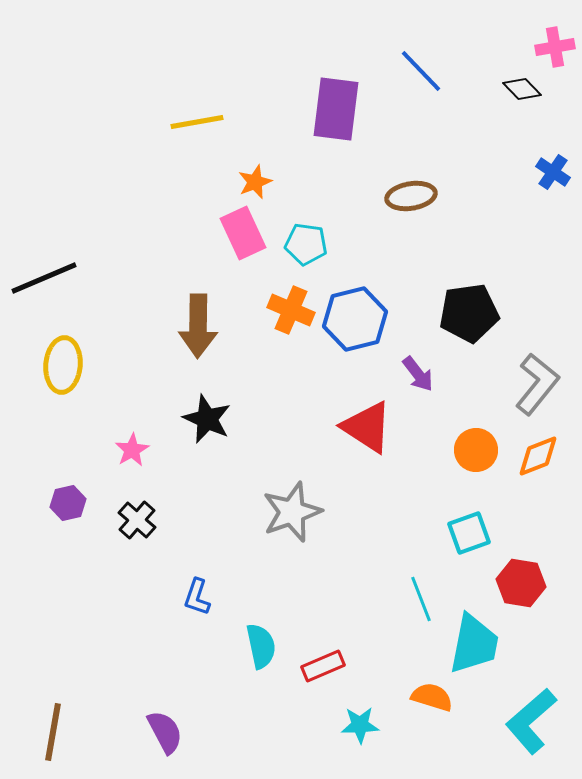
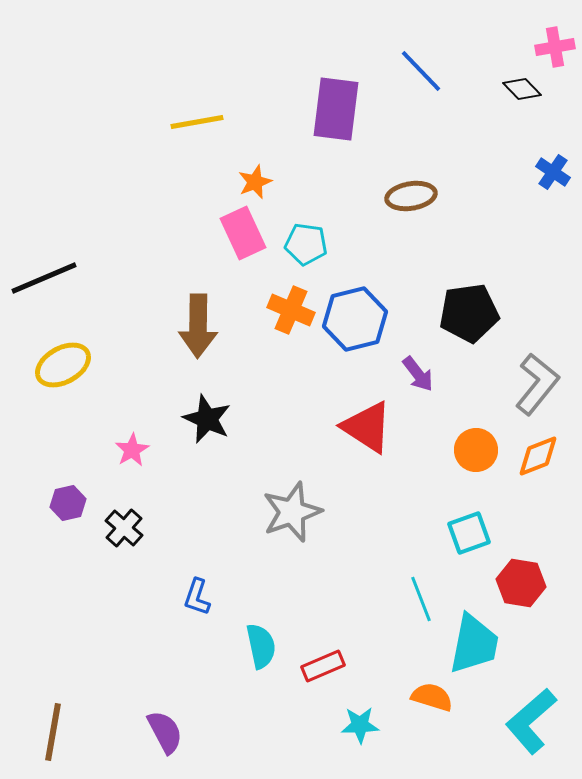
yellow ellipse: rotated 56 degrees clockwise
black cross: moved 13 px left, 8 px down
